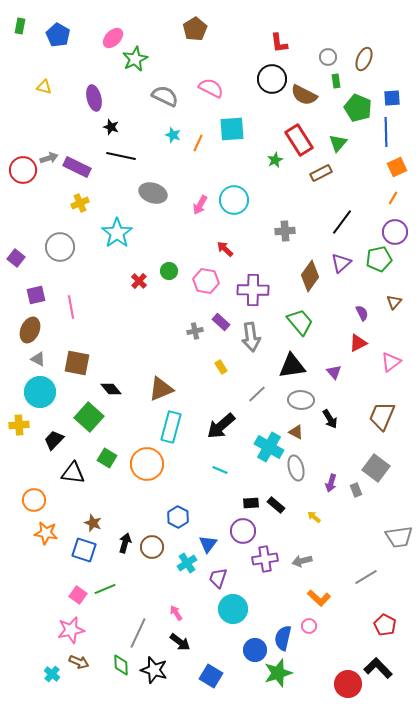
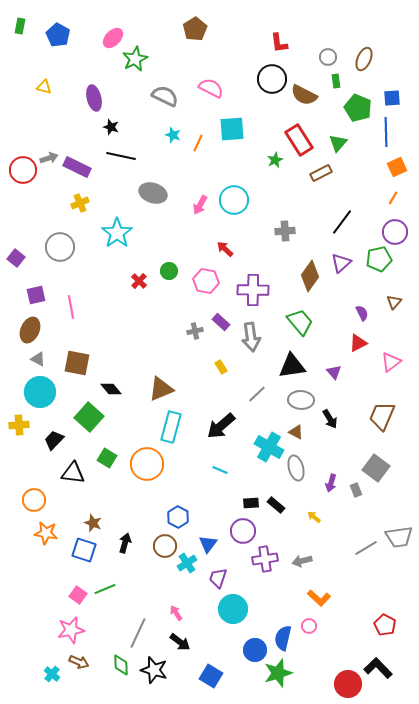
brown circle at (152, 547): moved 13 px right, 1 px up
gray line at (366, 577): moved 29 px up
